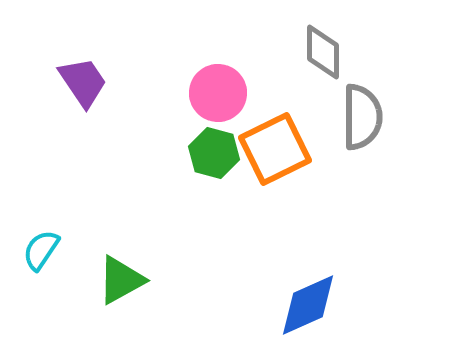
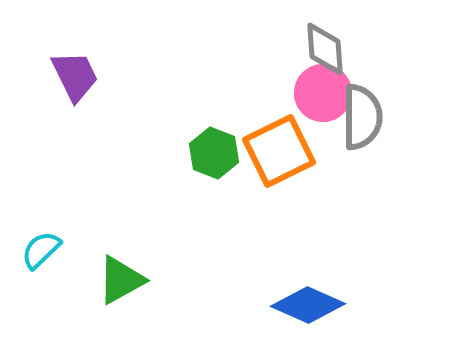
gray diamond: moved 2 px right, 3 px up; rotated 4 degrees counterclockwise
purple trapezoid: moved 8 px left, 6 px up; rotated 8 degrees clockwise
pink circle: moved 105 px right
orange square: moved 4 px right, 2 px down
green hexagon: rotated 6 degrees clockwise
cyan semicircle: rotated 12 degrees clockwise
blue diamond: rotated 48 degrees clockwise
